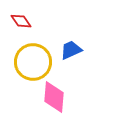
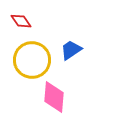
blue trapezoid: rotated 10 degrees counterclockwise
yellow circle: moved 1 px left, 2 px up
